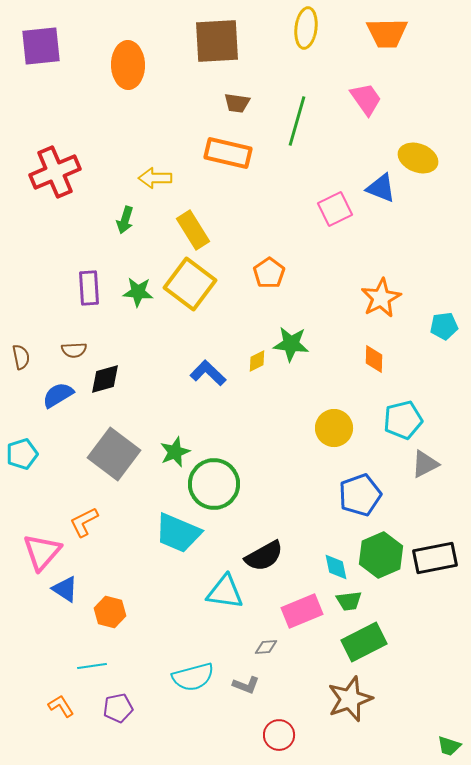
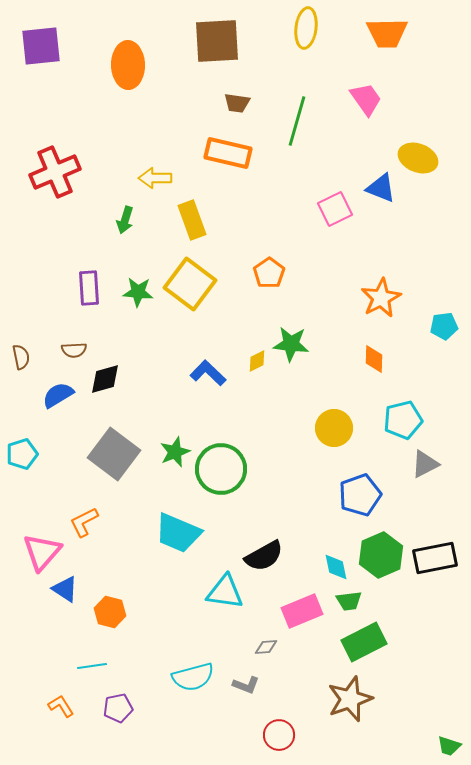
yellow rectangle at (193, 230): moved 1 px left, 10 px up; rotated 12 degrees clockwise
green circle at (214, 484): moved 7 px right, 15 px up
